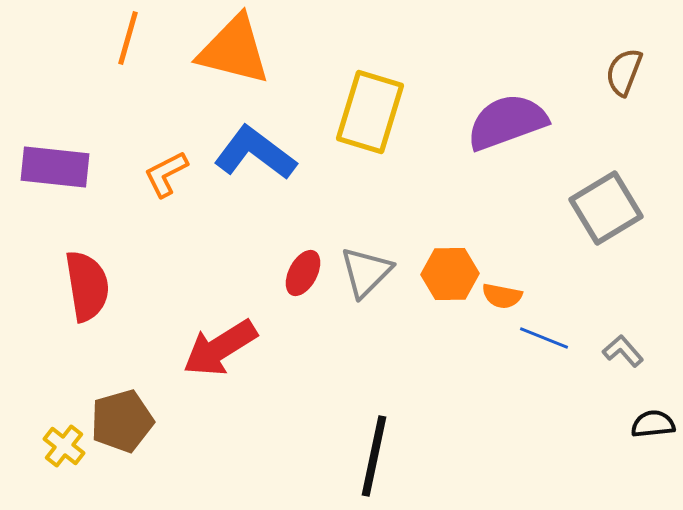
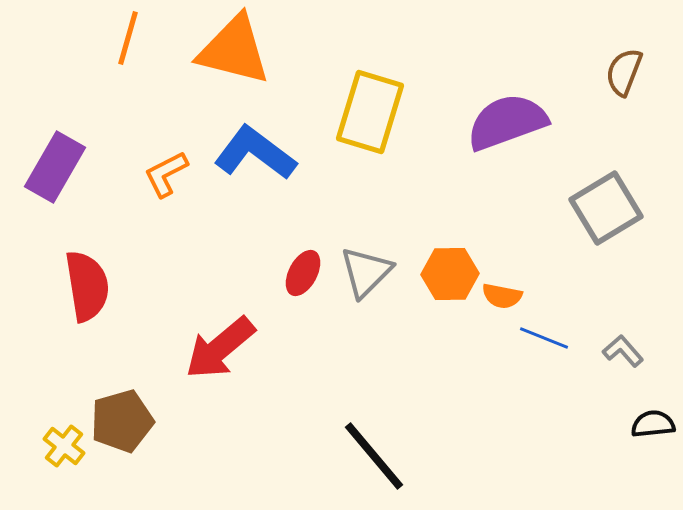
purple rectangle: rotated 66 degrees counterclockwise
red arrow: rotated 8 degrees counterclockwise
black line: rotated 52 degrees counterclockwise
